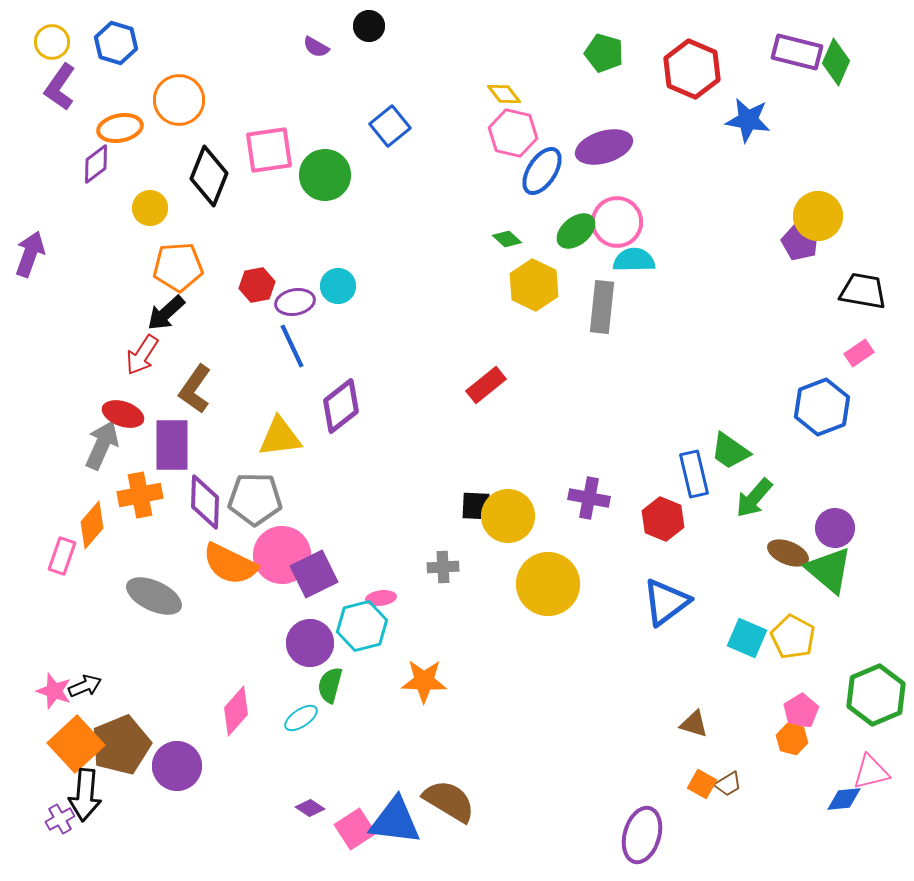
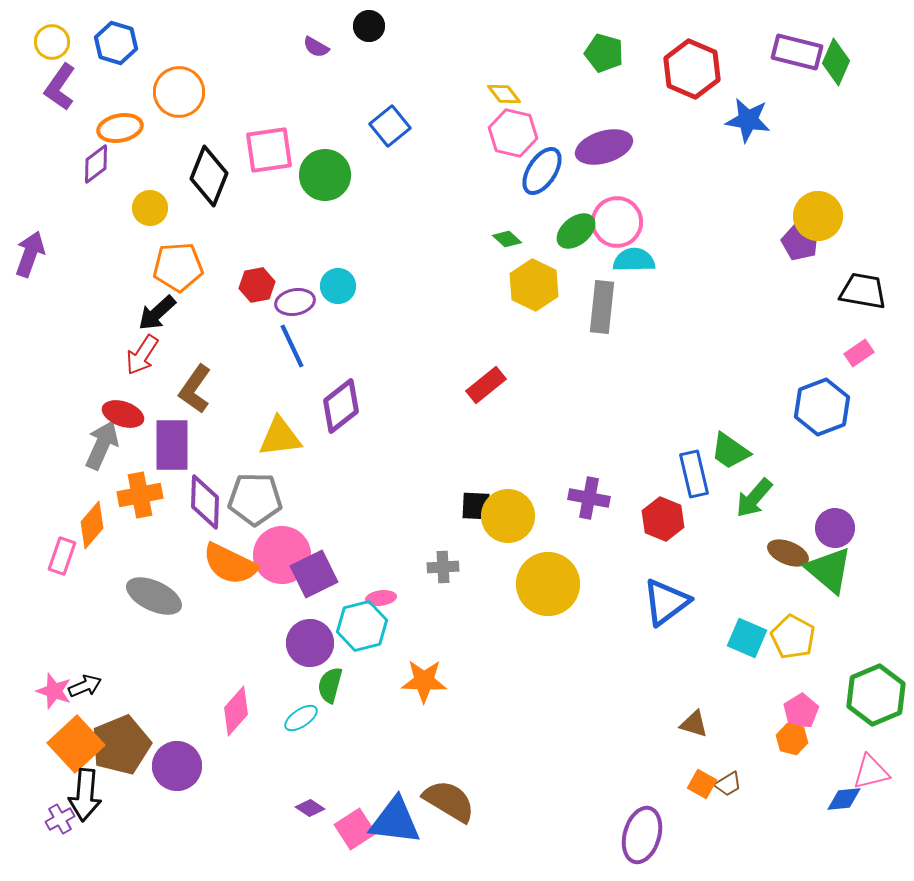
orange circle at (179, 100): moved 8 px up
black arrow at (166, 313): moved 9 px left
